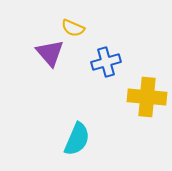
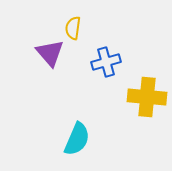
yellow semicircle: rotated 75 degrees clockwise
